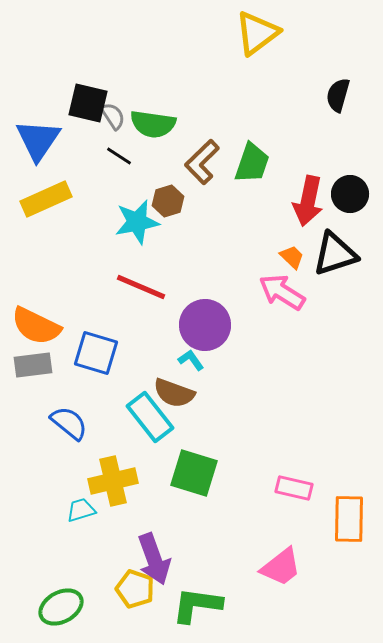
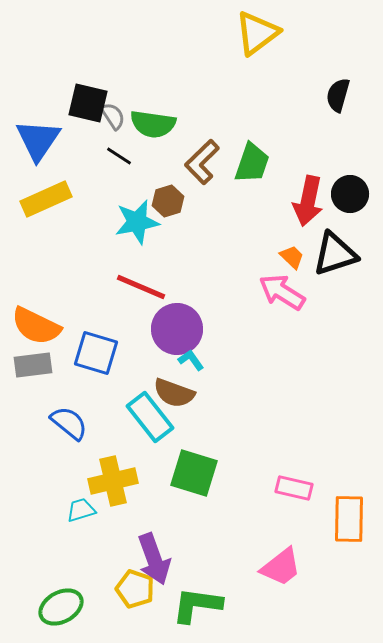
purple circle: moved 28 px left, 4 px down
